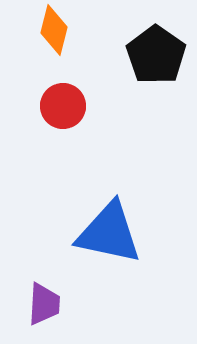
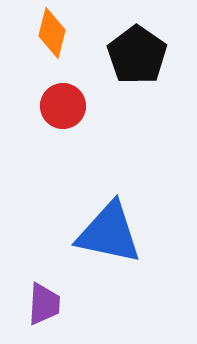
orange diamond: moved 2 px left, 3 px down
black pentagon: moved 19 px left
